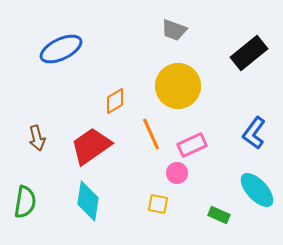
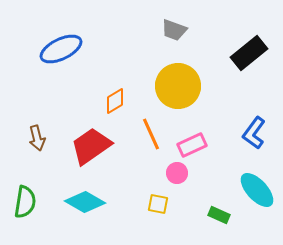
cyan diamond: moved 3 px left, 1 px down; rotated 69 degrees counterclockwise
